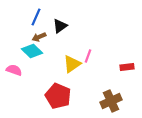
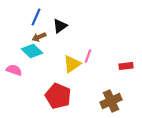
red rectangle: moved 1 px left, 1 px up
